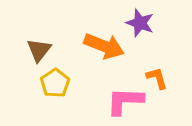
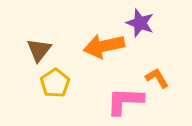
orange arrow: rotated 147 degrees clockwise
orange L-shape: rotated 15 degrees counterclockwise
